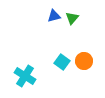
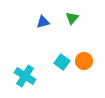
blue triangle: moved 11 px left, 6 px down
